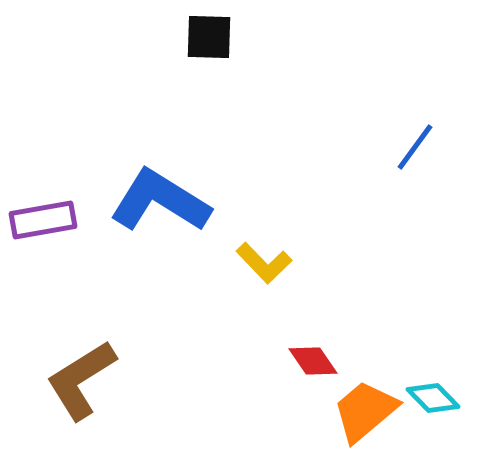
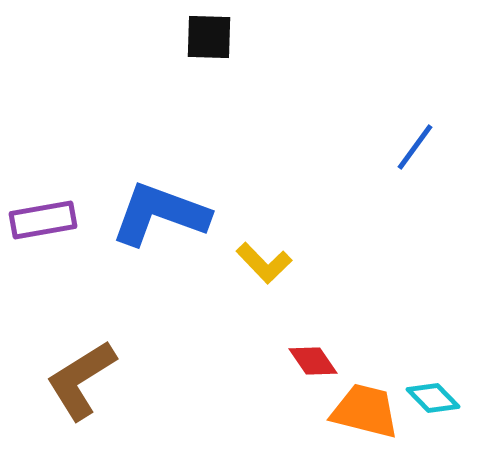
blue L-shape: moved 13 px down; rotated 12 degrees counterclockwise
orange trapezoid: rotated 54 degrees clockwise
